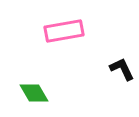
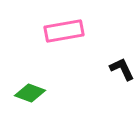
green diamond: moved 4 px left; rotated 40 degrees counterclockwise
